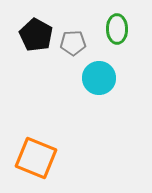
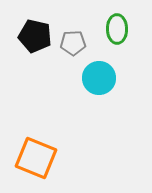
black pentagon: moved 1 px left, 1 px down; rotated 16 degrees counterclockwise
